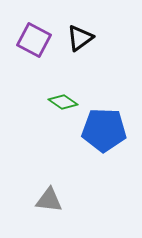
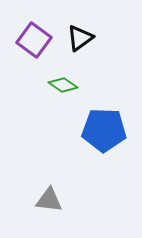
purple square: rotated 8 degrees clockwise
green diamond: moved 17 px up
